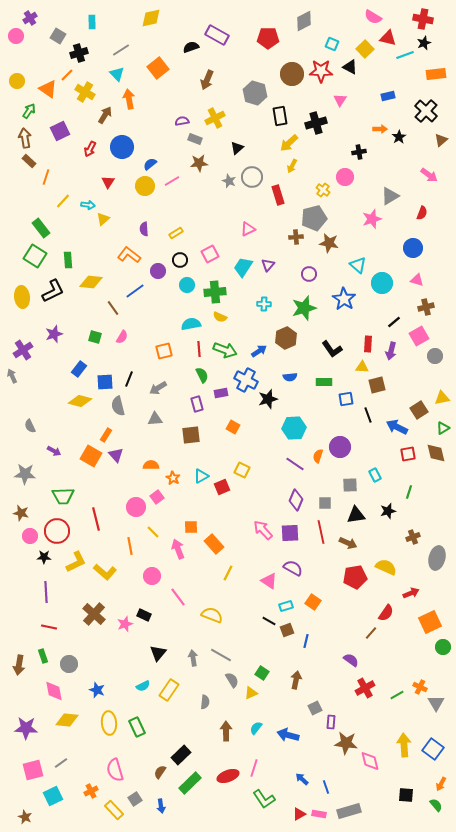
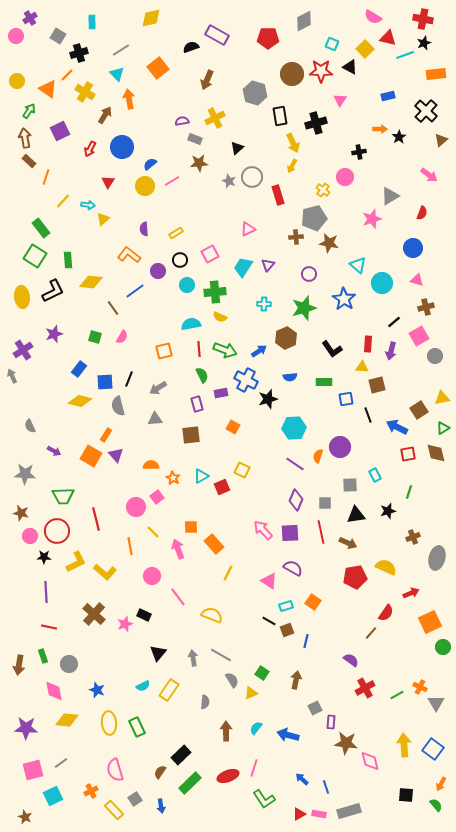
yellow arrow at (289, 143): moved 4 px right; rotated 72 degrees counterclockwise
